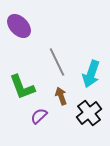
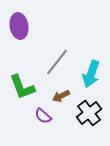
purple ellipse: rotated 35 degrees clockwise
gray line: rotated 64 degrees clockwise
brown arrow: rotated 96 degrees counterclockwise
purple semicircle: moved 4 px right; rotated 96 degrees counterclockwise
